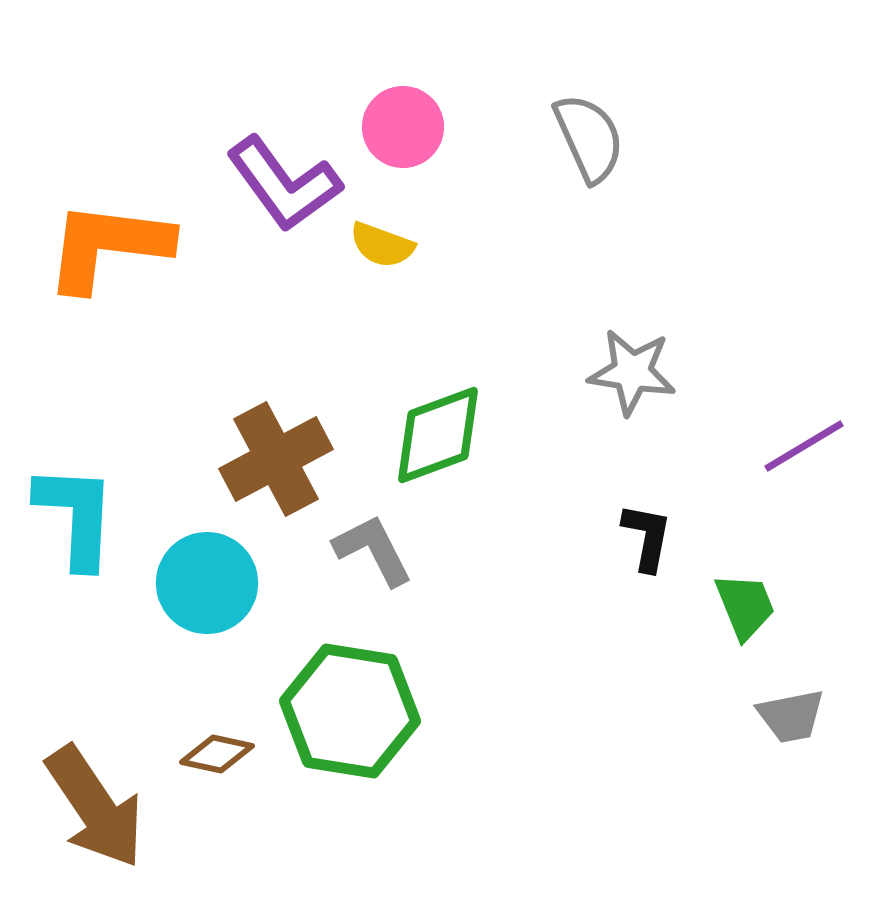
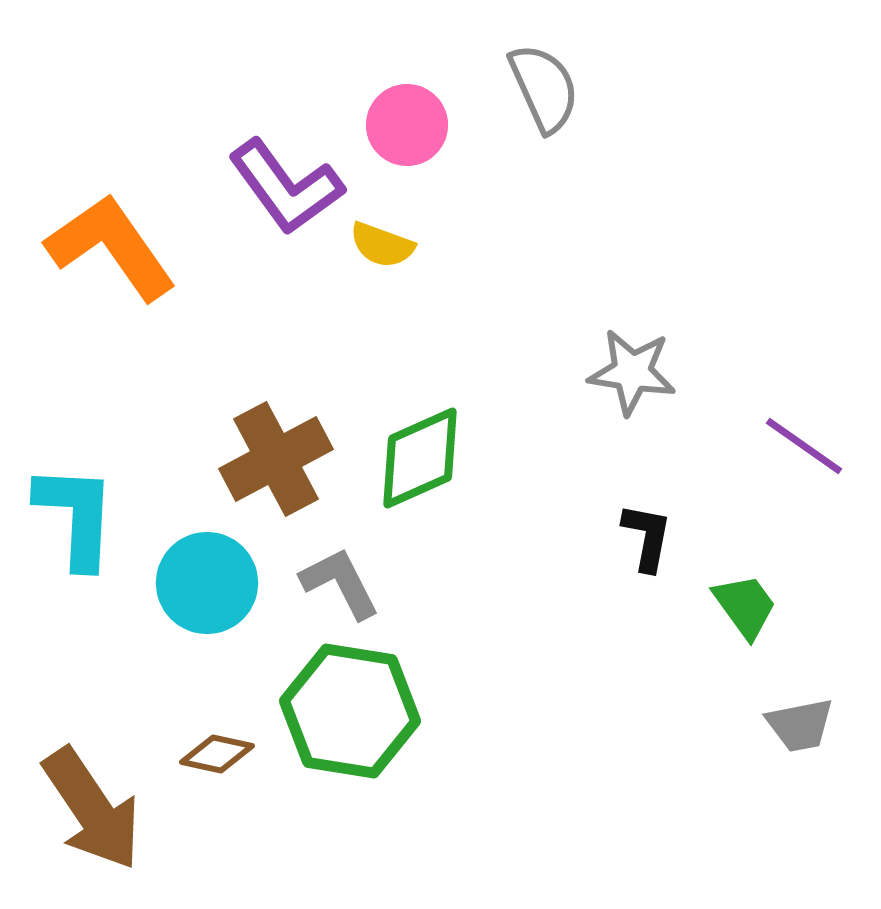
pink circle: moved 4 px right, 2 px up
gray semicircle: moved 45 px left, 50 px up
purple L-shape: moved 2 px right, 3 px down
orange L-shape: moved 3 px right, 1 px down; rotated 48 degrees clockwise
green diamond: moved 18 px left, 23 px down; rotated 4 degrees counterclockwise
purple line: rotated 66 degrees clockwise
gray L-shape: moved 33 px left, 33 px down
green trapezoid: rotated 14 degrees counterclockwise
gray trapezoid: moved 9 px right, 9 px down
brown arrow: moved 3 px left, 2 px down
